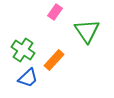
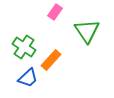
green cross: moved 1 px right, 3 px up
orange rectangle: moved 3 px left
